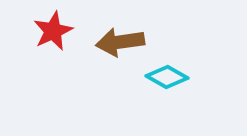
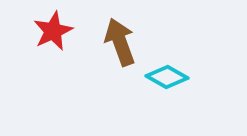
brown arrow: rotated 78 degrees clockwise
